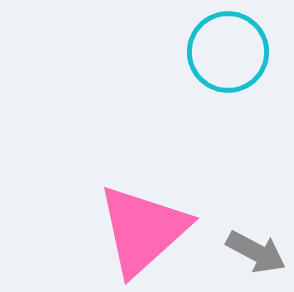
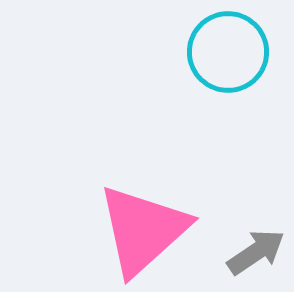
gray arrow: rotated 62 degrees counterclockwise
